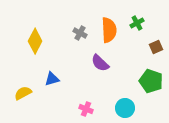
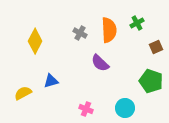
blue triangle: moved 1 px left, 2 px down
